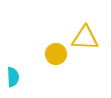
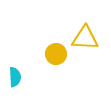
cyan semicircle: moved 2 px right
